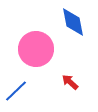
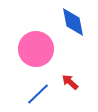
blue line: moved 22 px right, 3 px down
